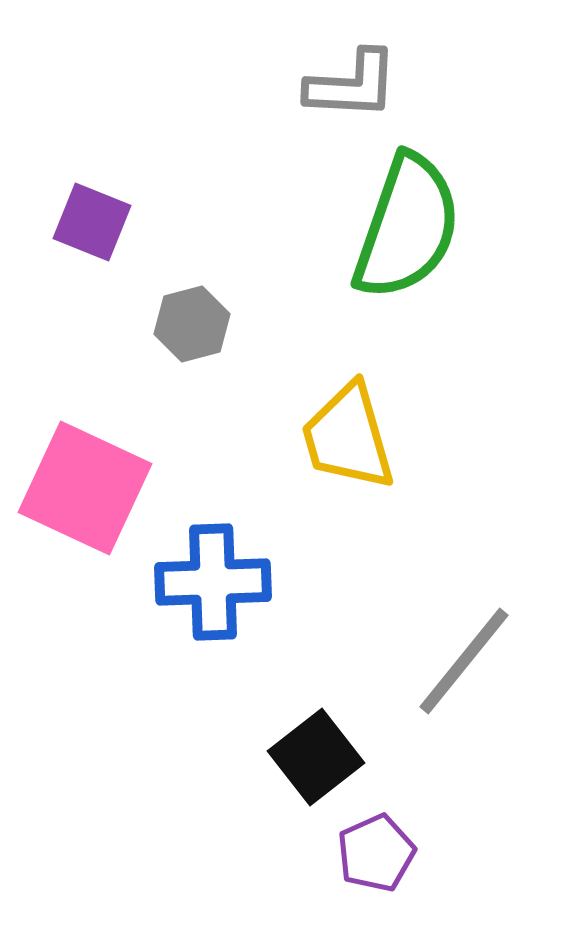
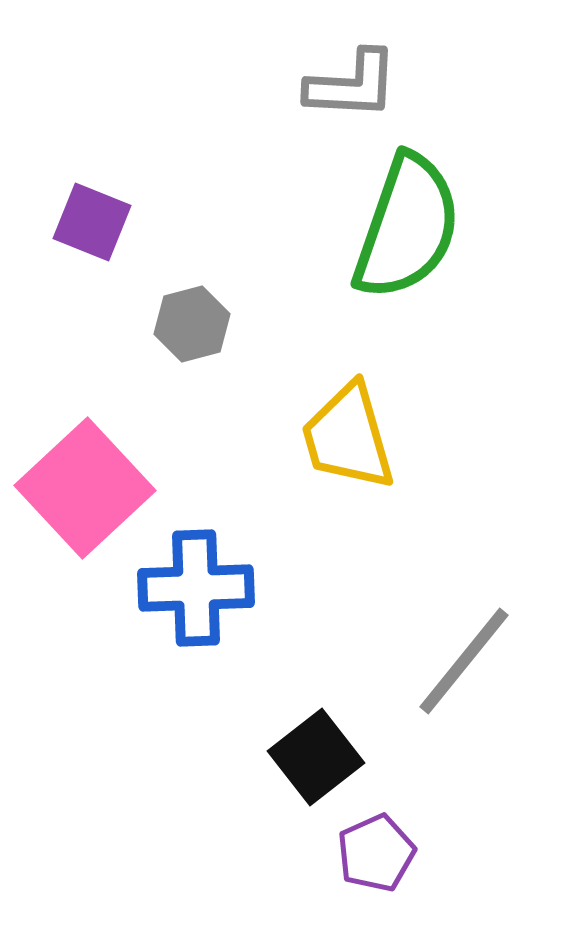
pink square: rotated 22 degrees clockwise
blue cross: moved 17 px left, 6 px down
